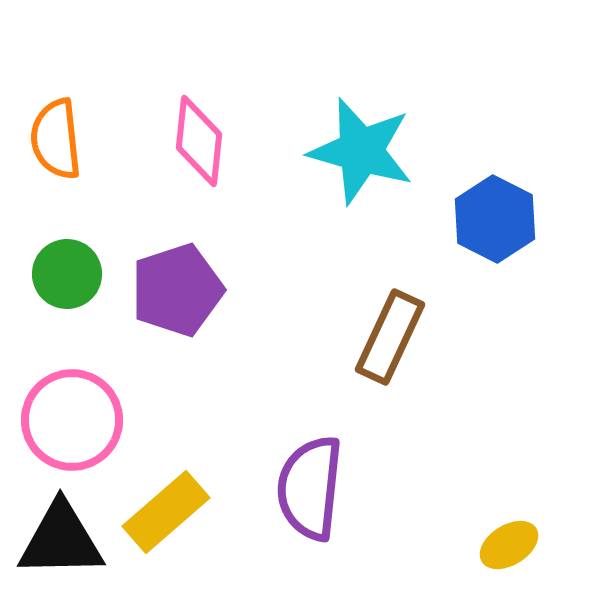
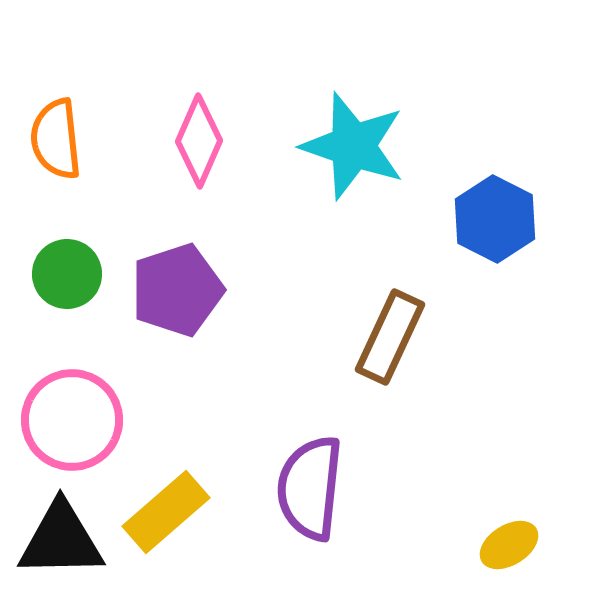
pink diamond: rotated 18 degrees clockwise
cyan star: moved 8 px left, 5 px up; rotated 3 degrees clockwise
